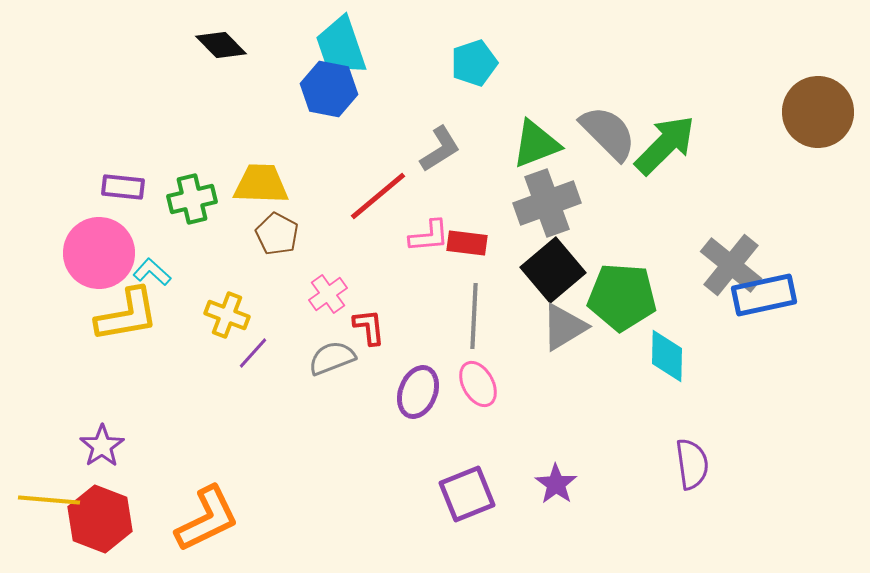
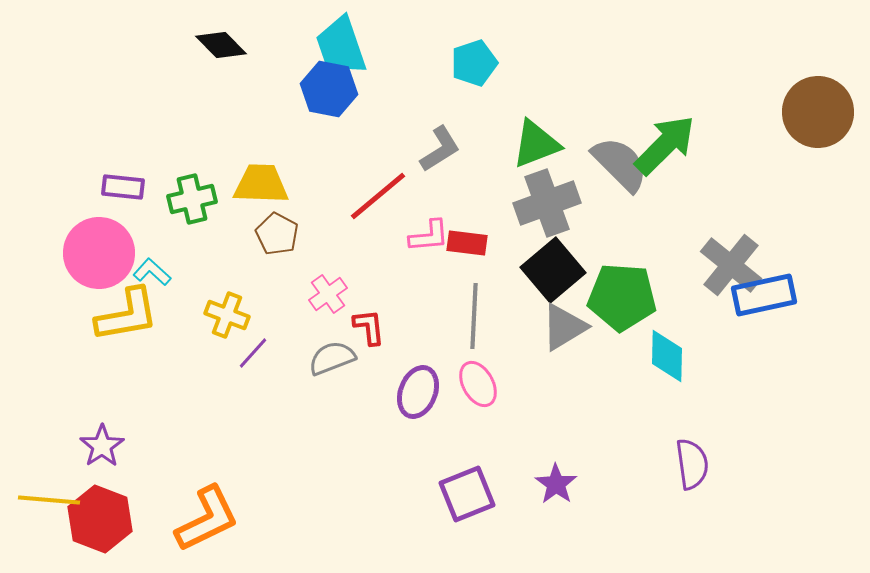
gray semicircle at (608, 133): moved 12 px right, 31 px down
